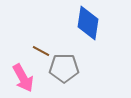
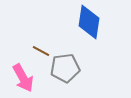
blue diamond: moved 1 px right, 1 px up
gray pentagon: moved 1 px right; rotated 8 degrees counterclockwise
